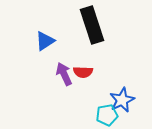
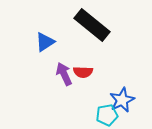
black rectangle: rotated 33 degrees counterclockwise
blue triangle: moved 1 px down
